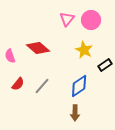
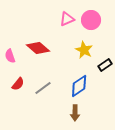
pink triangle: rotated 28 degrees clockwise
gray line: moved 1 px right, 2 px down; rotated 12 degrees clockwise
